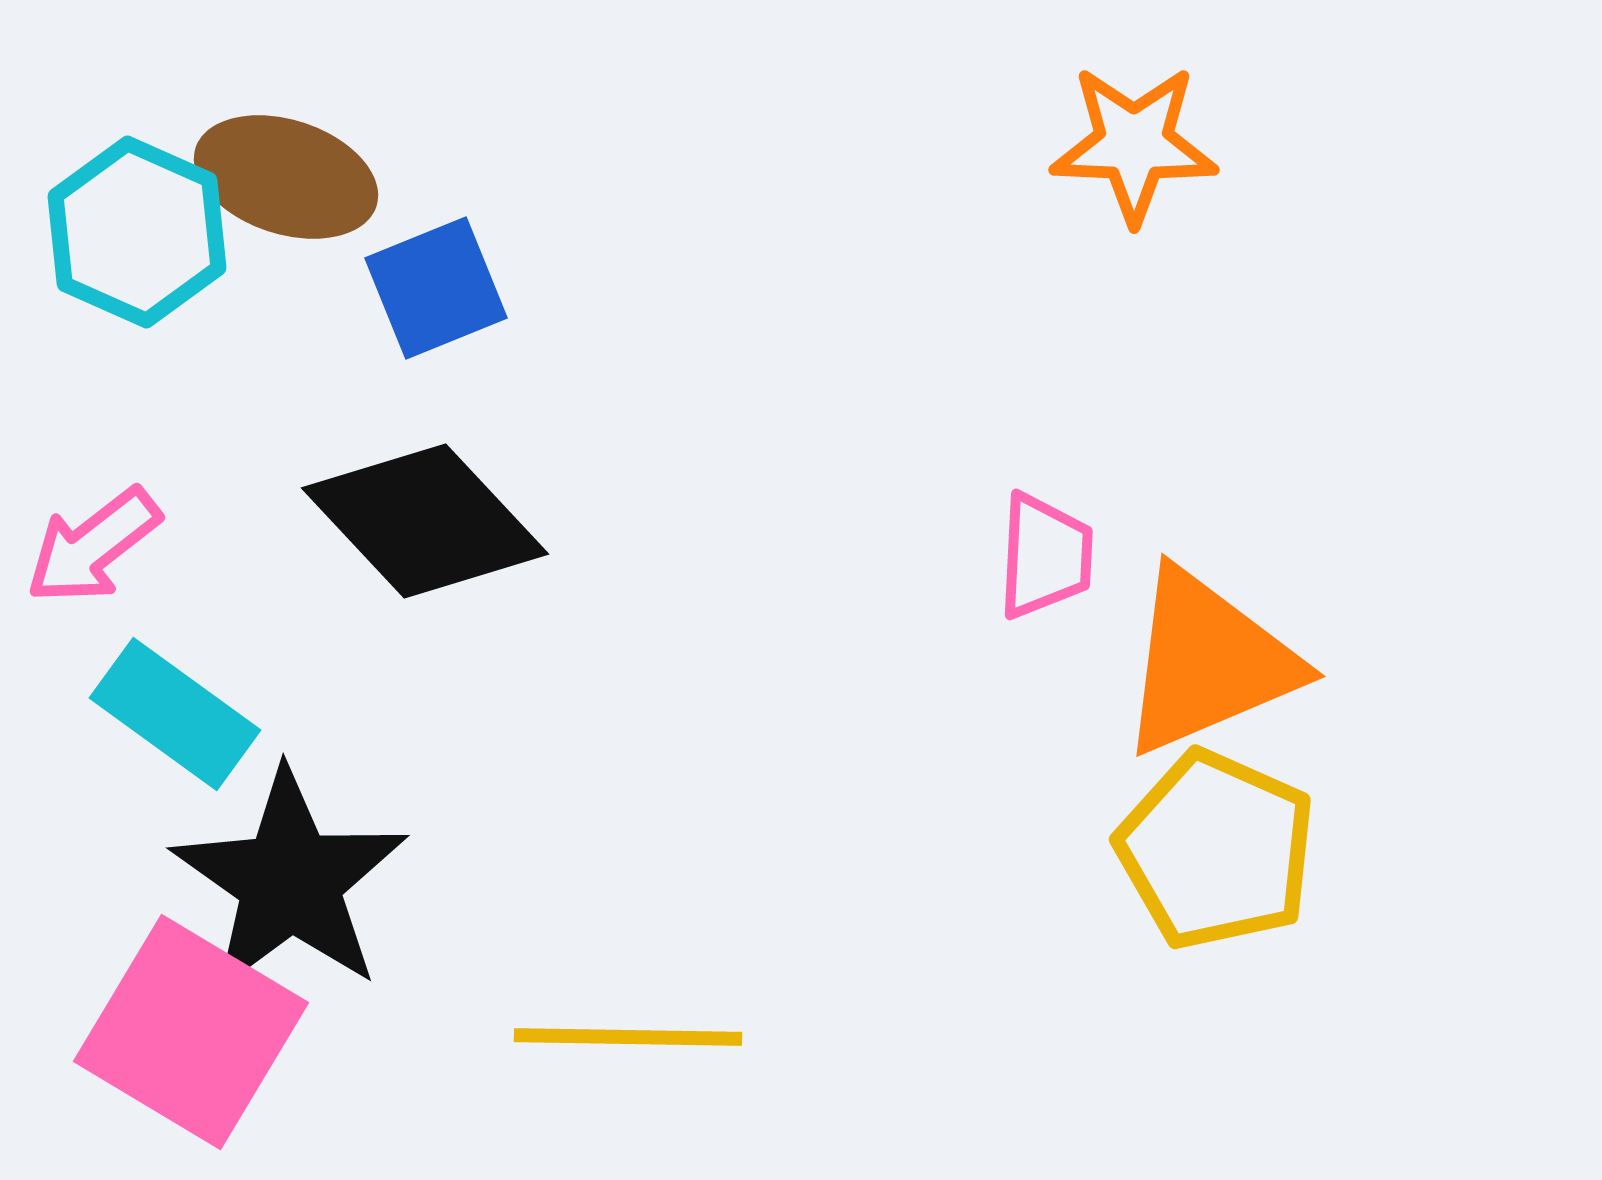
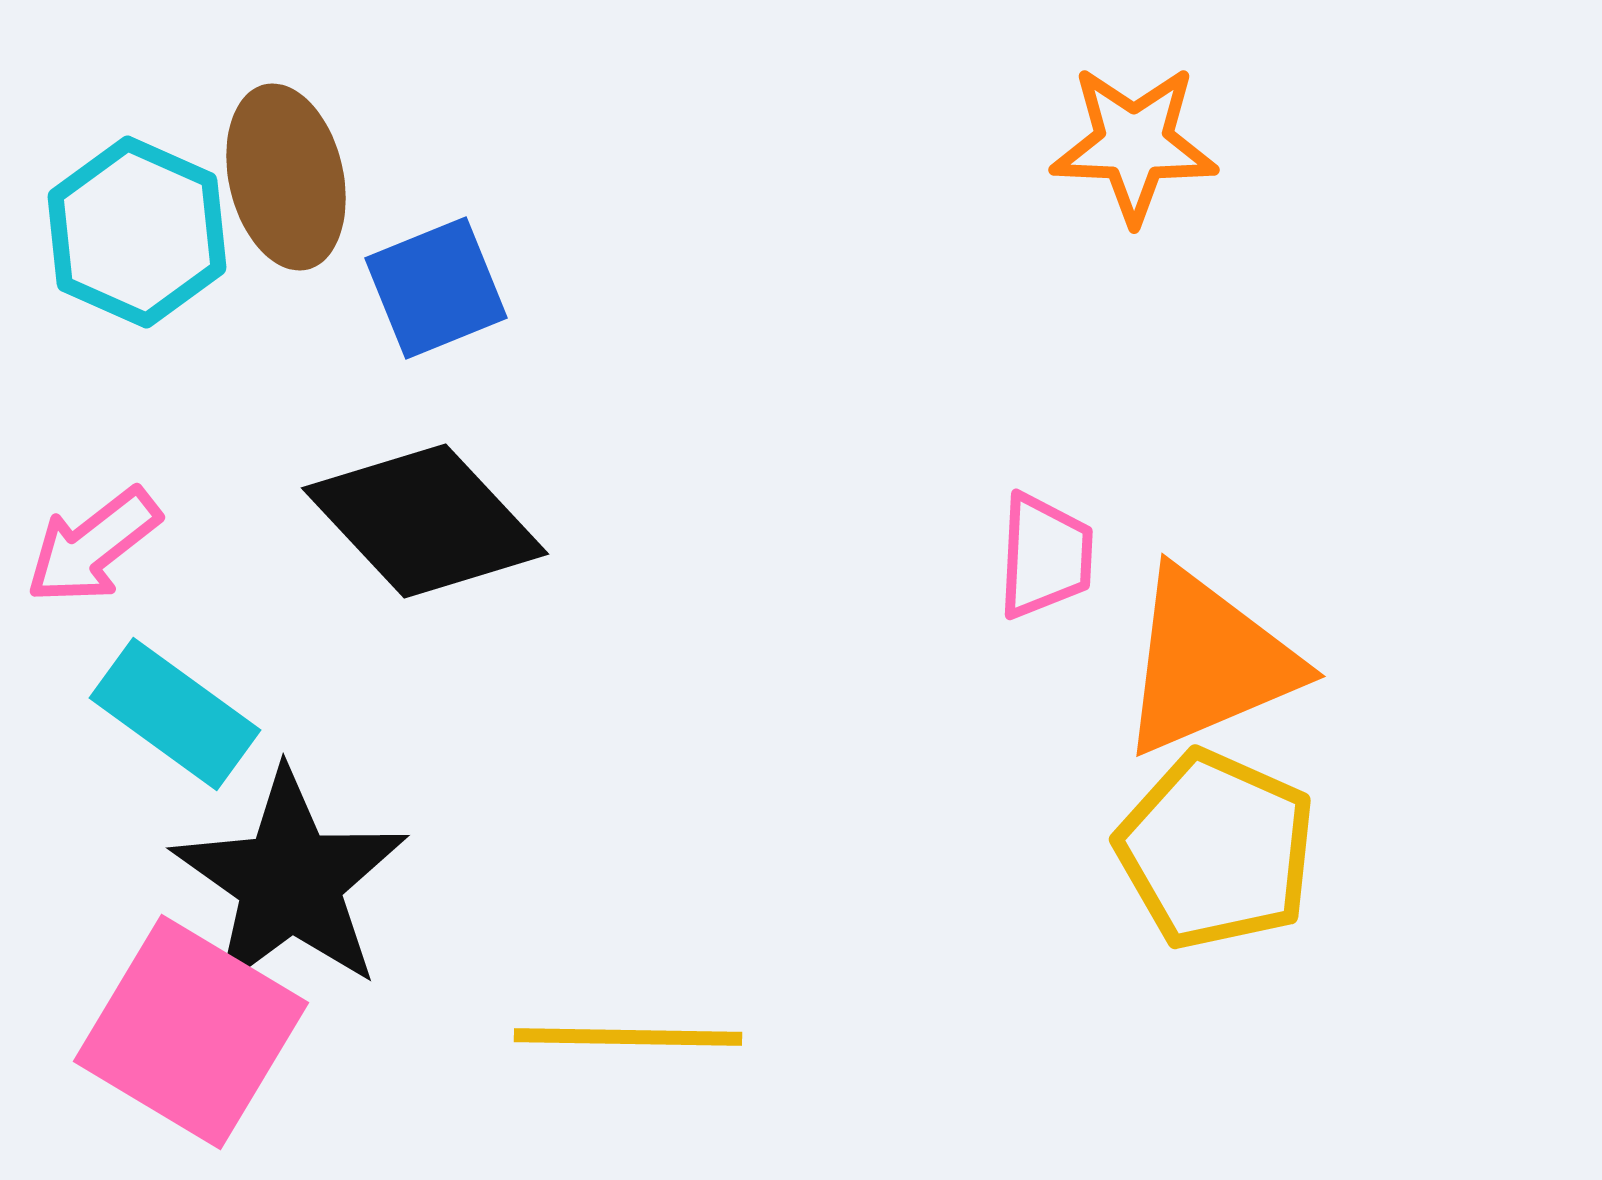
brown ellipse: rotated 59 degrees clockwise
